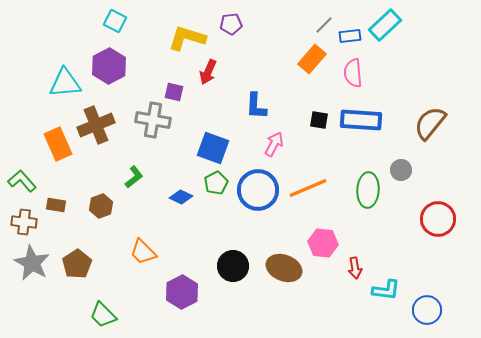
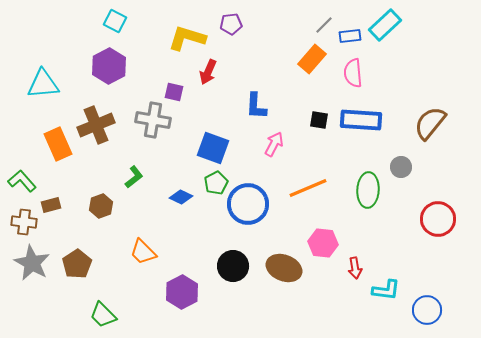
cyan triangle at (65, 83): moved 22 px left, 1 px down
gray circle at (401, 170): moved 3 px up
blue circle at (258, 190): moved 10 px left, 14 px down
brown rectangle at (56, 205): moved 5 px left; rotated 24 degrees counterclockwise
